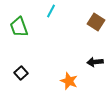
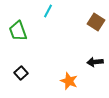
cyan line: moved 3 px left
green trapezoid: moved 1 px left, 4 px down
